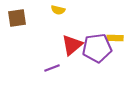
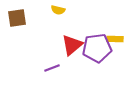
yellow rectangle: moved 1 px down
